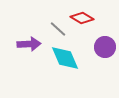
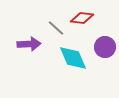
red diamond: rotated 25 degrees counterclockwise
gray line: moved 2 px left, 1 px up
cyan diamond: moved 8 px right
